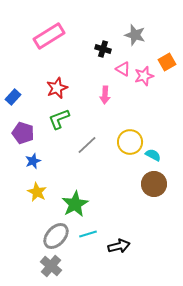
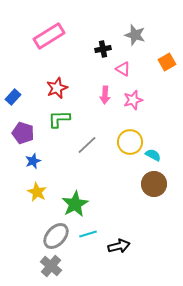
black cross: rotated 28 degrees counterclockwise
pink star: moved 11 px left, 24 px down
green L-shape: rotated 20 degrees clockwise
